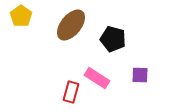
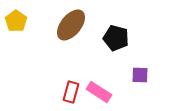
yellow pentagon: moved 5 px left, 5 px down
black pentagon: moved 3 px right, 1 px up
pink rectangle: moved 2 px right, 14 px down
